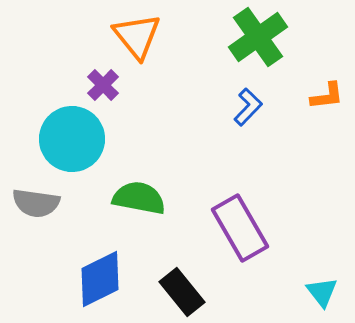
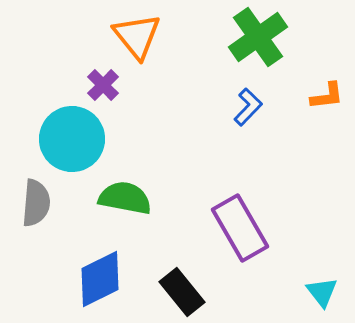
green semicircle: moved 14 px left
gray semicircle: rotated 93 degrees counterclockwise
